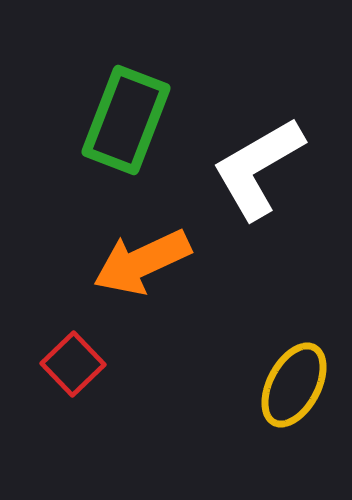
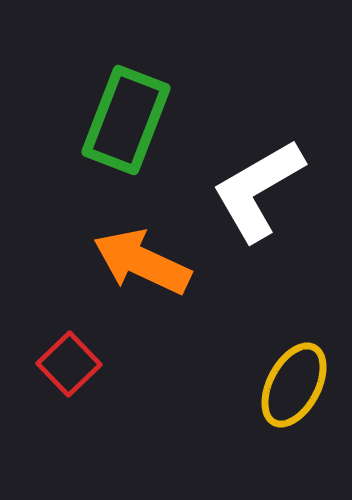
white L-shape: moved 22 px down
orange arrow: rotated 50 degrees clockwise
red square: moved 4 px left
